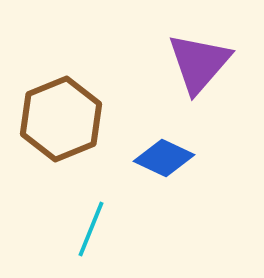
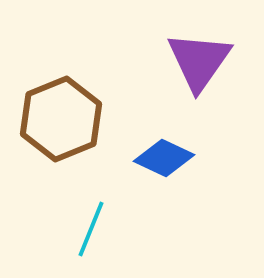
purple triangle: moved 2 px up; rotated 6 degrees counterclockwise
